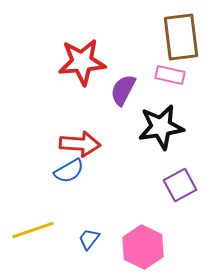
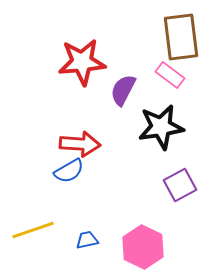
pink rectangle: rotated 24 degrees clockwise
blue trapezoid: moved 2 px left, 1 px down; rotated 40 degrees clockwise
